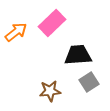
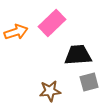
orange arrow: rotated 20 degrees clockwise
gray square: rotated 18 degrees clockwise
